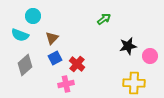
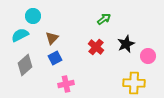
cyan semicircle: rotated 132 degrees clockwise
black star: moved 2 px left, 2 px up; rotated 12 degrees counterclockwise
pink circle: moved 2 px left
red cross: moved 19 px right, 17 px up
